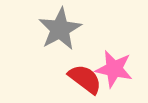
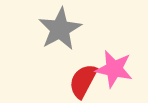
red semicircle: moved 2 px left, 2 px down; rotated 99 degrees counterclockwise
